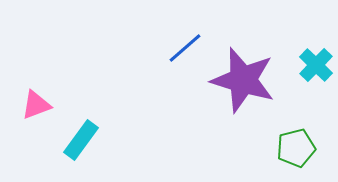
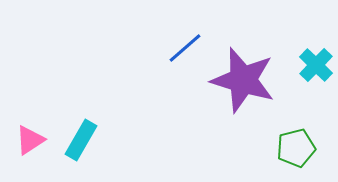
pink triangle: moved 6 px left, 35 px down; rotated 12 degrees counterclockwise
cyan rectangle: rotated 6 degrees counterclockwise
